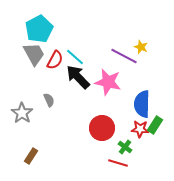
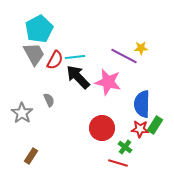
yellow star: moved 1 px down; rotated 24 degrees counterclockwise
cyan line: rotated 48 degrees counterclockwise
